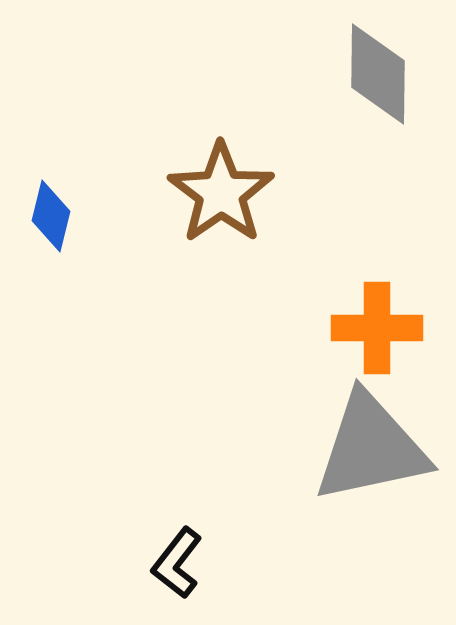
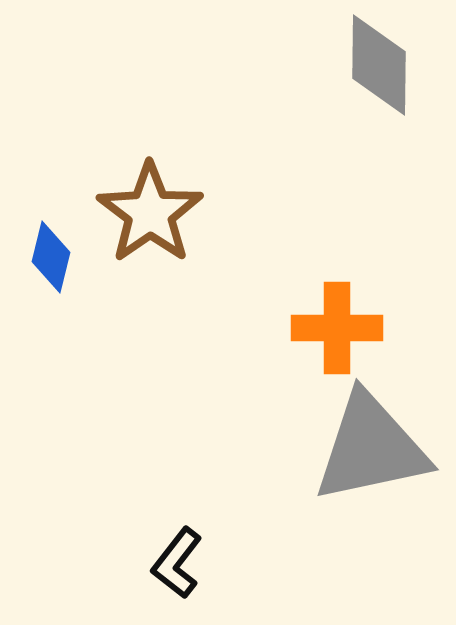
gray diamond: moved 1 px right, 9 px up
brown star: moved 71 px left, 20 px down
blue diamond: moved 41 px down
orange cross: moved 40 px left
